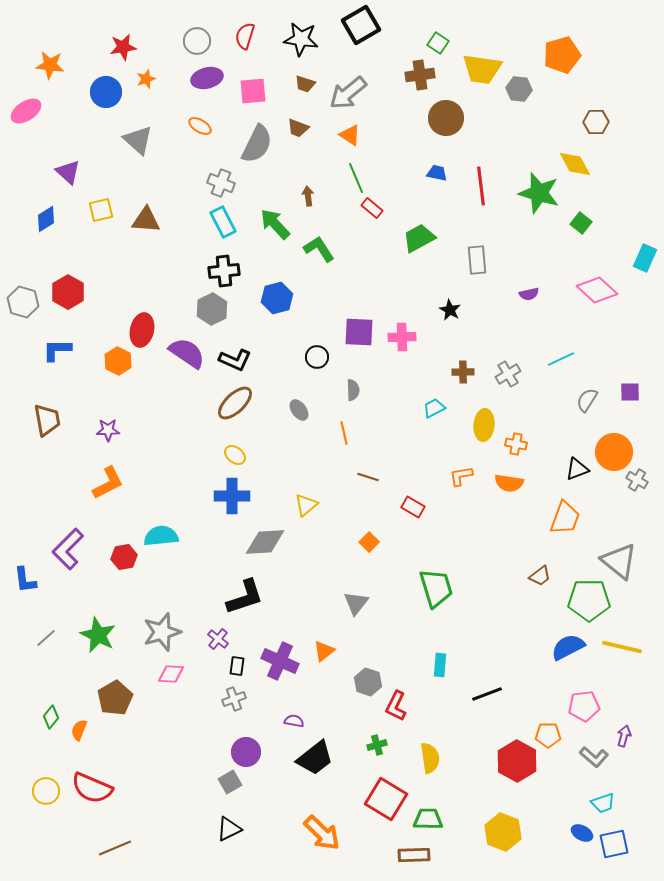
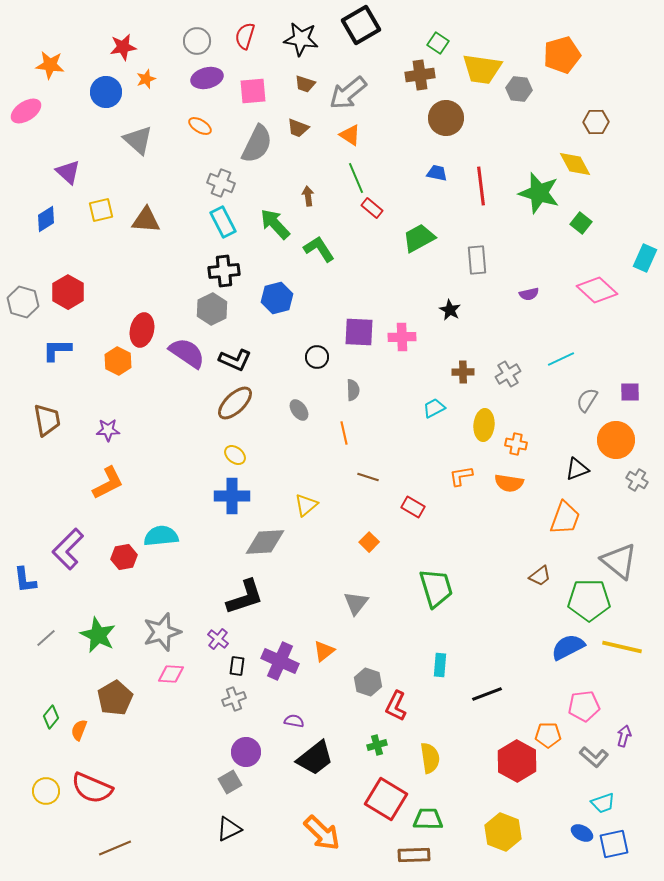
orange circle at (614, 452): moved 2 px right, 12 px up
